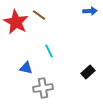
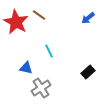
blue arrow: moved 2 px left, 7 px down; rotated 144 degrees clockwise
gray cross: moved 2 px left; rotated 24 degrees counterclockwise
